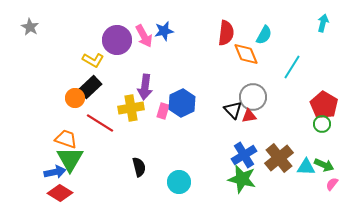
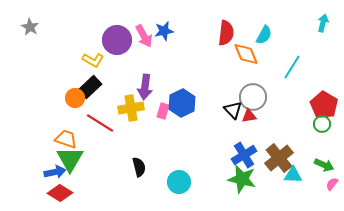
cyan triangle: moved 13 px left, 8 px down
